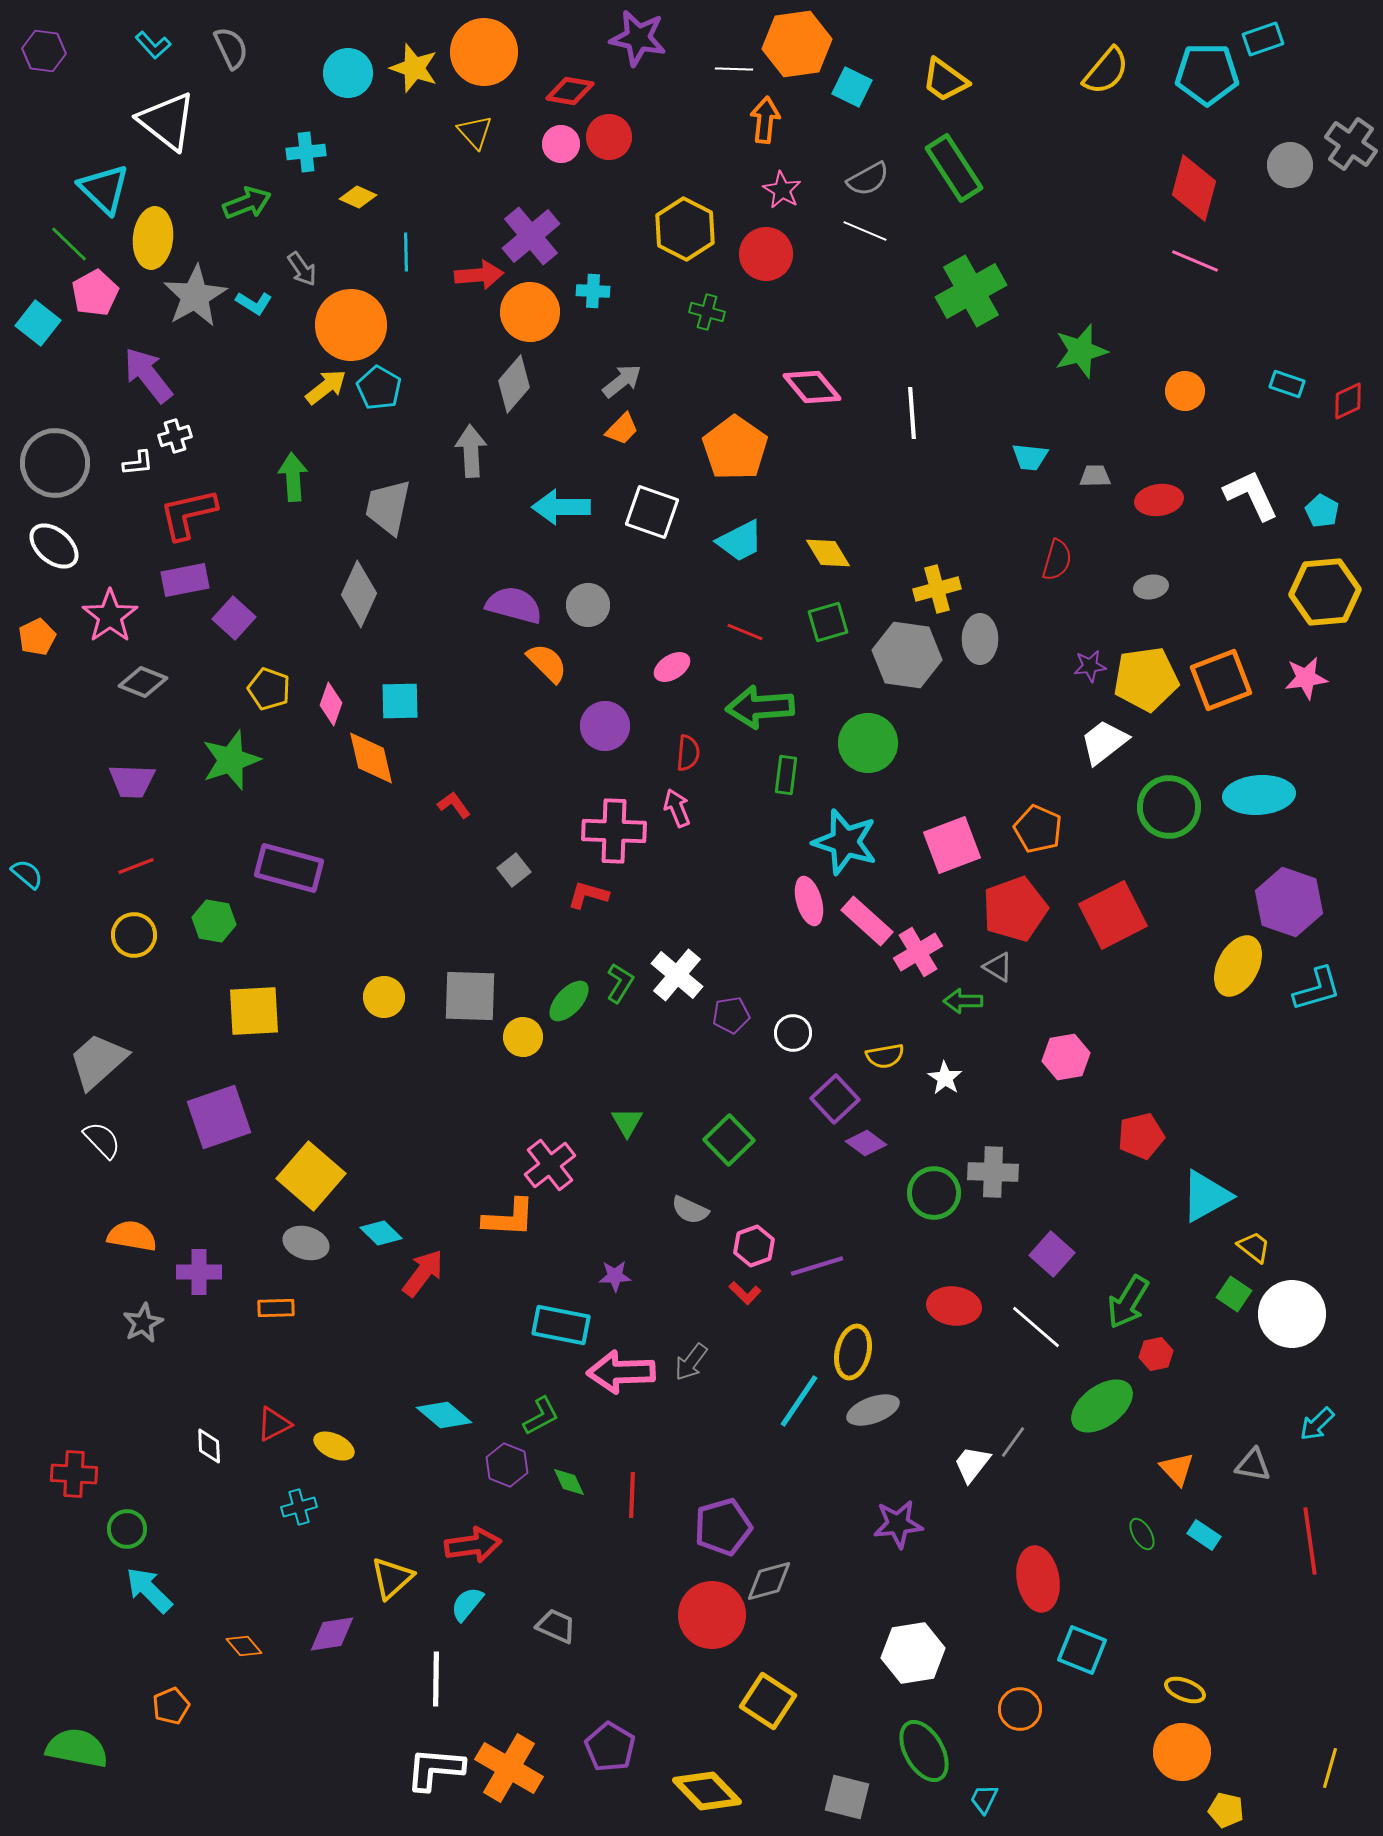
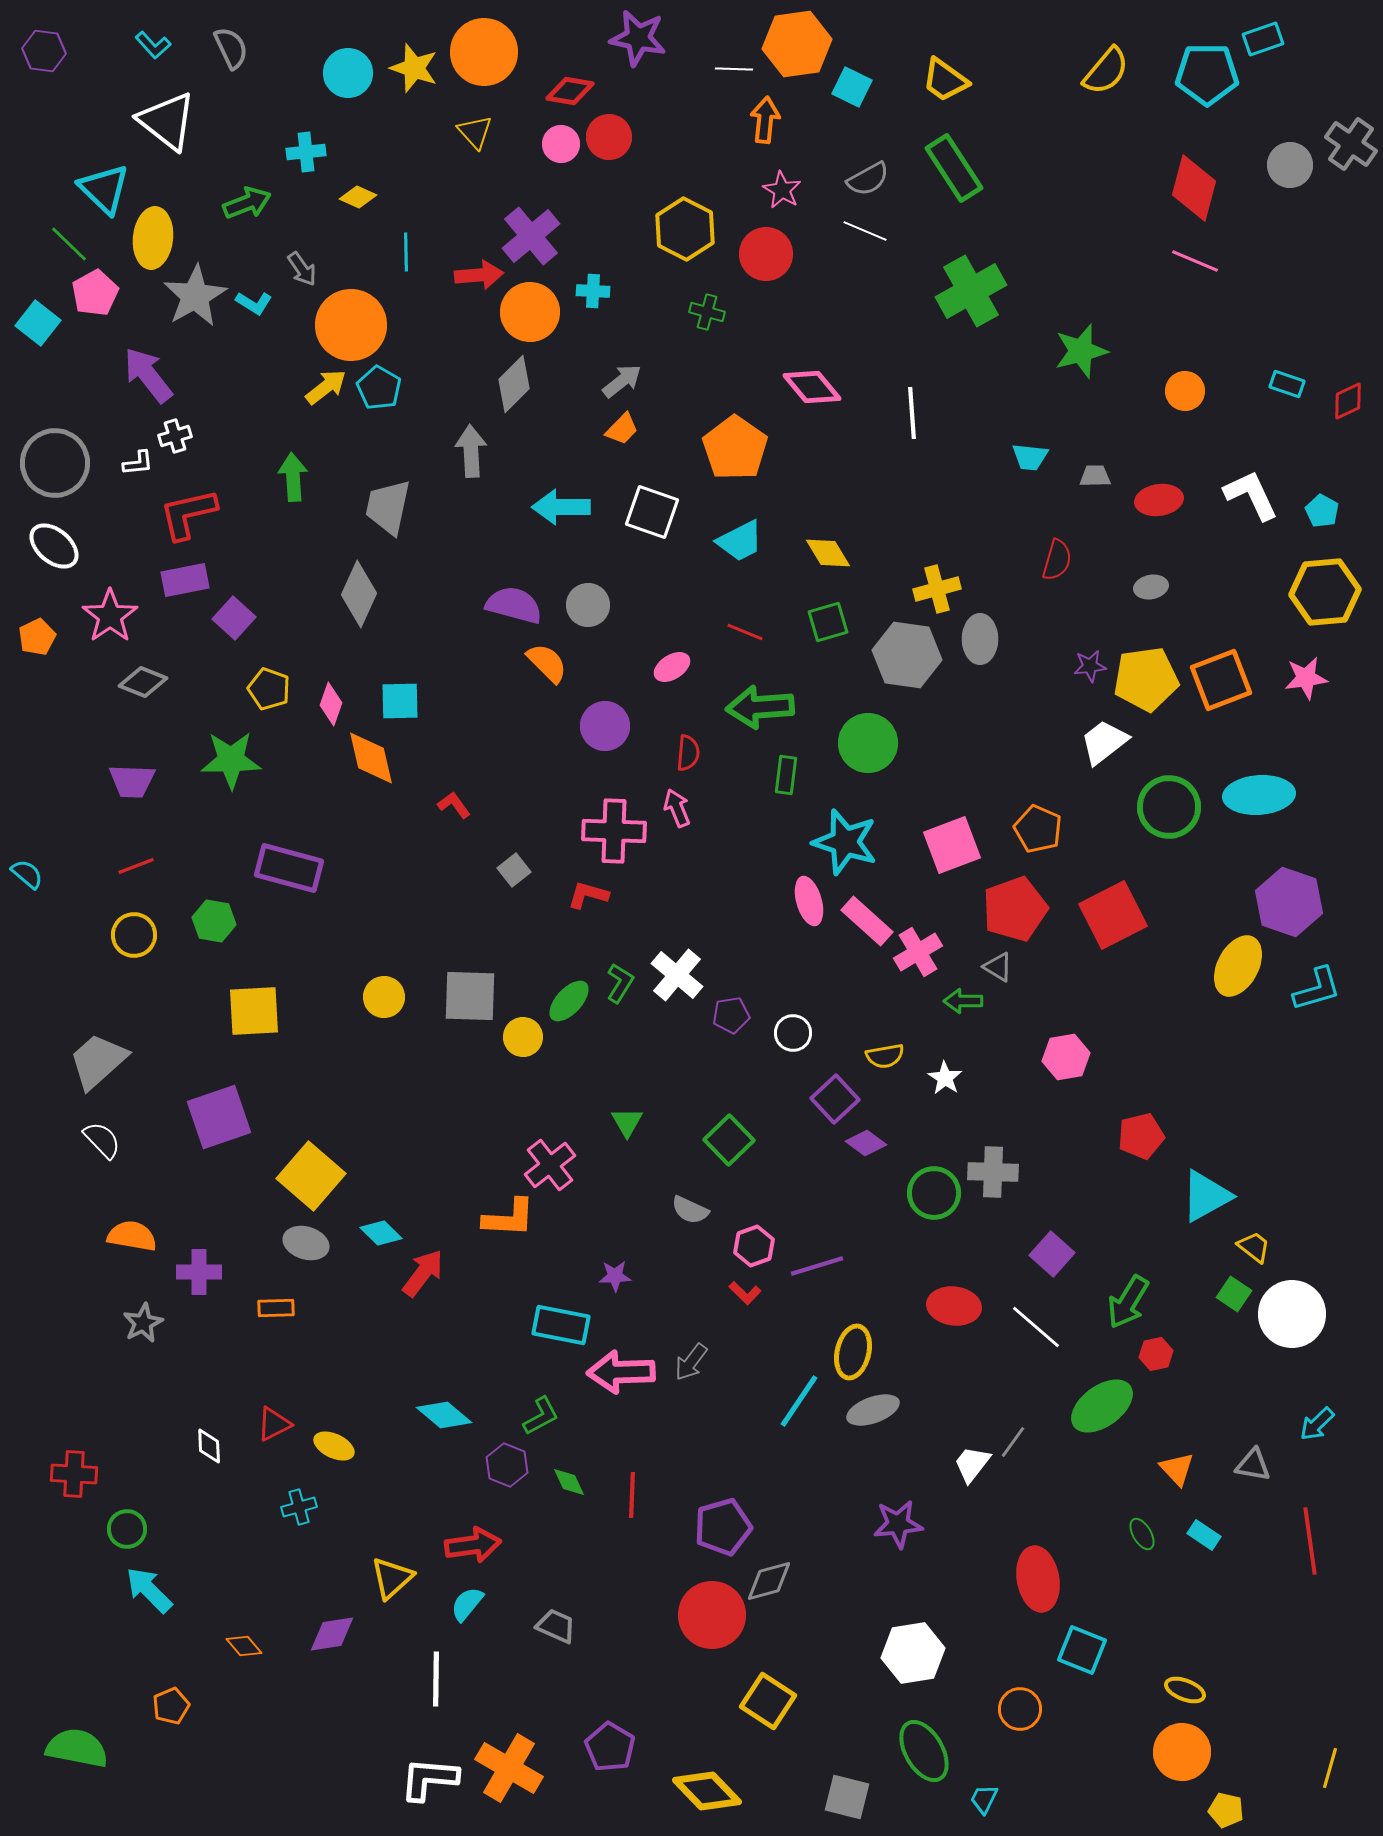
gray diamond at (514, 384): rotated 4 degrees clockwise
green star at (231, 760): rotated 18 degrees clockwise
white L-shape at (435, 1769): moved 6 px left, 10 px down
